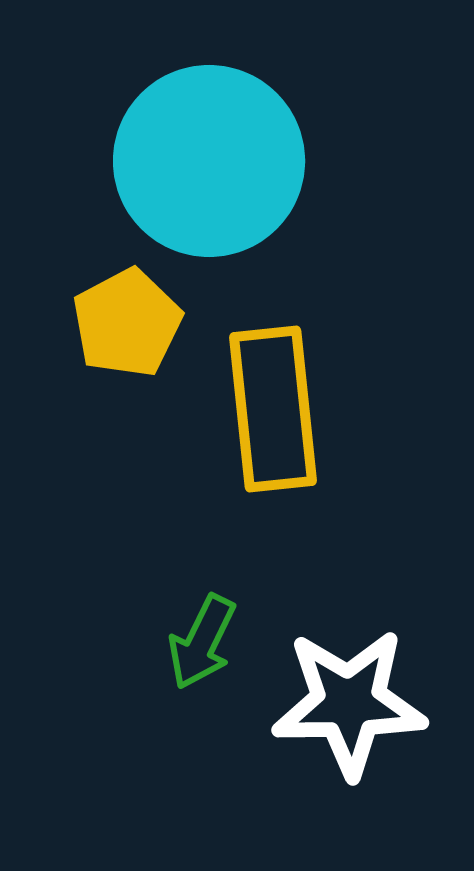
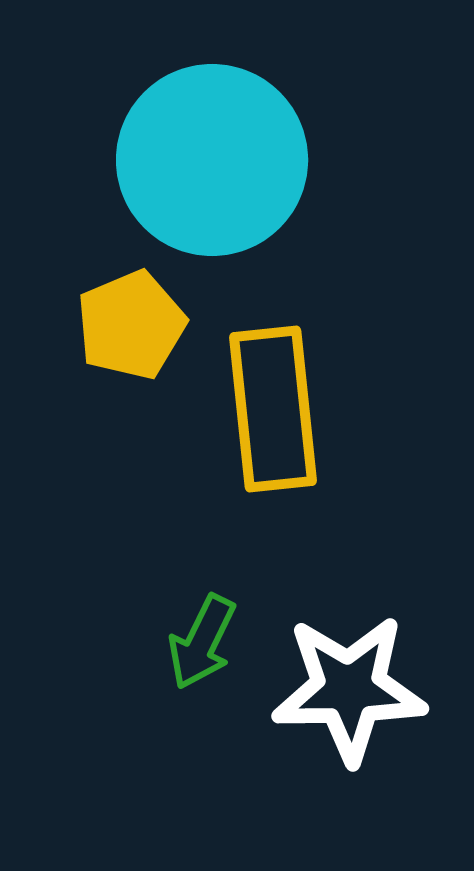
cyan circle: moved 3 px right, 1 px up
yellow pentagon: moved 4 px right, 2 px down; rotated 5 degrees clockwise
white star: moved 14 px up
